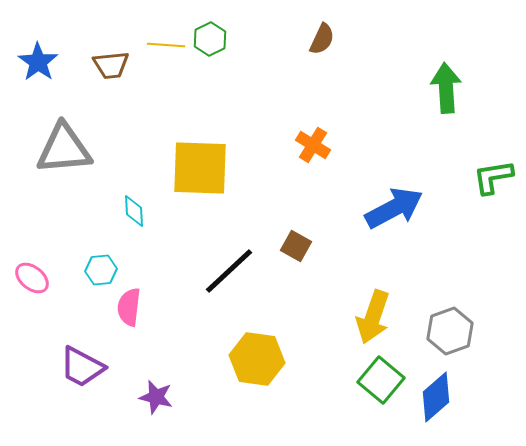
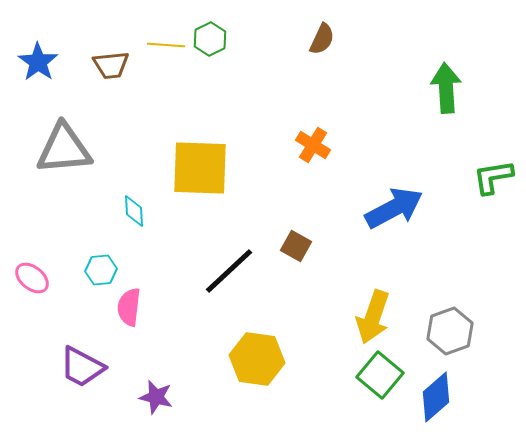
green square: moved 1 px left, 5 px up
